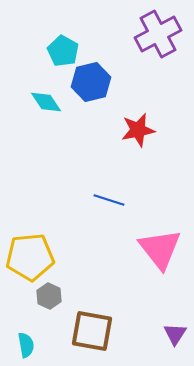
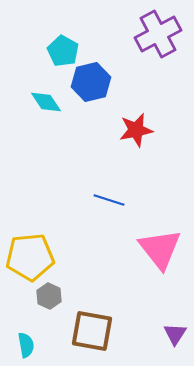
red star: moved 2 px left
